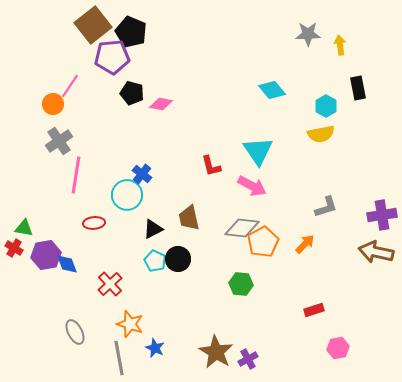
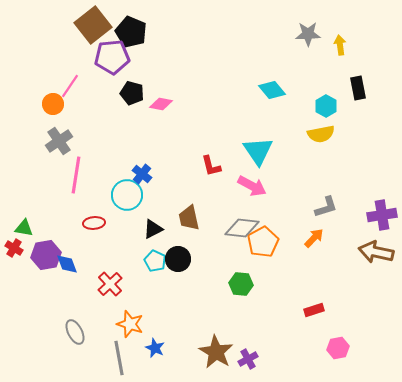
orange arrow at (305, 244): moved 9 px right, 6 px up
